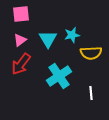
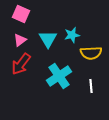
pink square: rotated 30 degrees clockwise
white line: moved 7 px up
